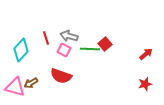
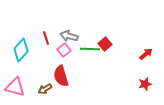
pink square: rotated 24 degrees clockwise
red semicircle: rotated 55 degrees clockwise
brown arrow: moved 14 px right, 6 px down
